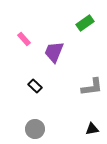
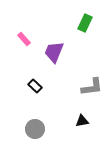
green rectangle: rotated 30 degrees counterclockwise
black triangle: moved 10 px left, 8 px up
